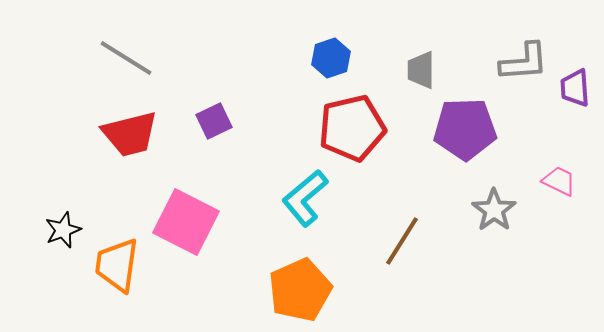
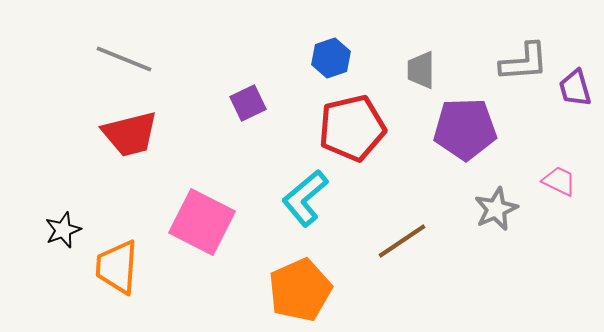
gray line: moved 2 px left, 1 px down; rotated 10 degrees counterclockwise
purple trapezoid: rotated 12 degrees counterclockwise
purple square: moved 34 px right, 18 px up
gray star: moved 2 px right, 1 px up; rotated 12 degrees clockwise
pink square: moved 16 px right
brown line: rotated 24 degrees clockwise
orange trapezoid: moved 2 px down; rotated 4 degrees counterclockwise
